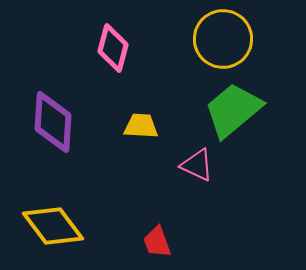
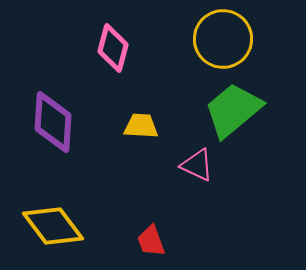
red trapezoid: moved 6 px left, 1 px up
